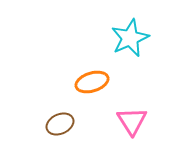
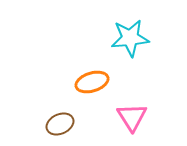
cyan star: rotated 18 degrees clockwise
pink triangle: moved 4 px up
